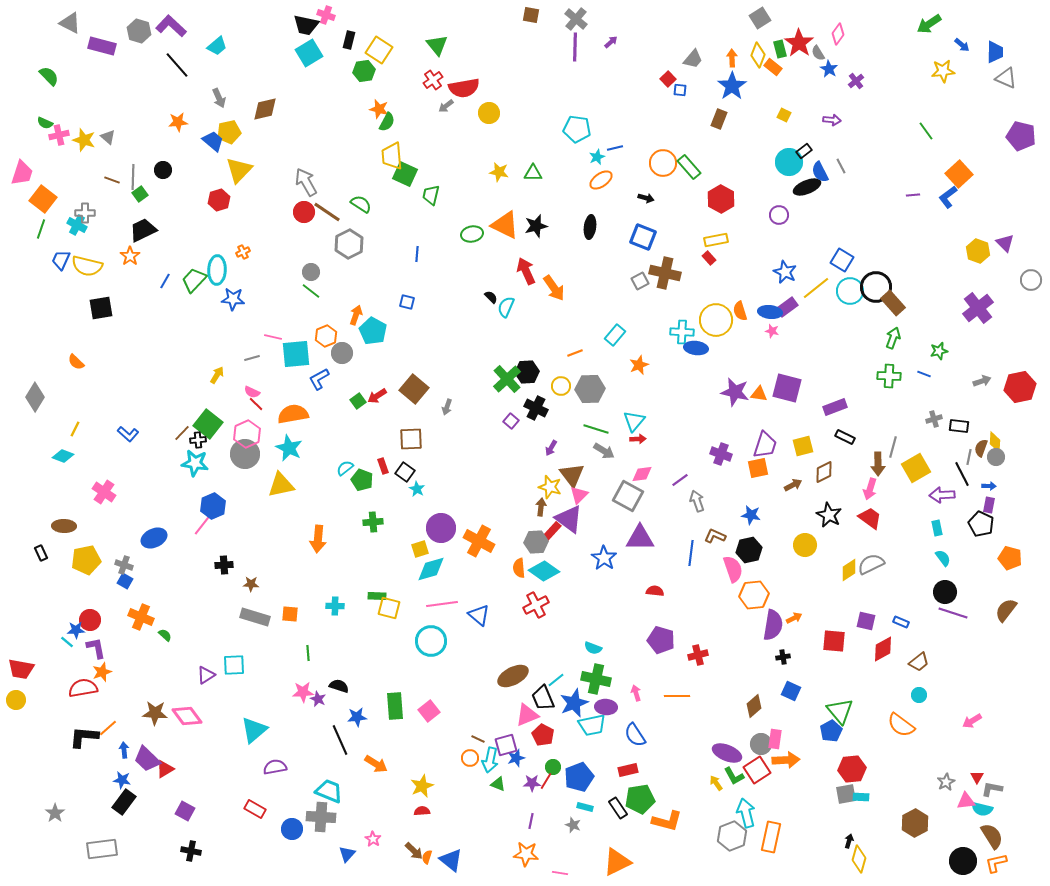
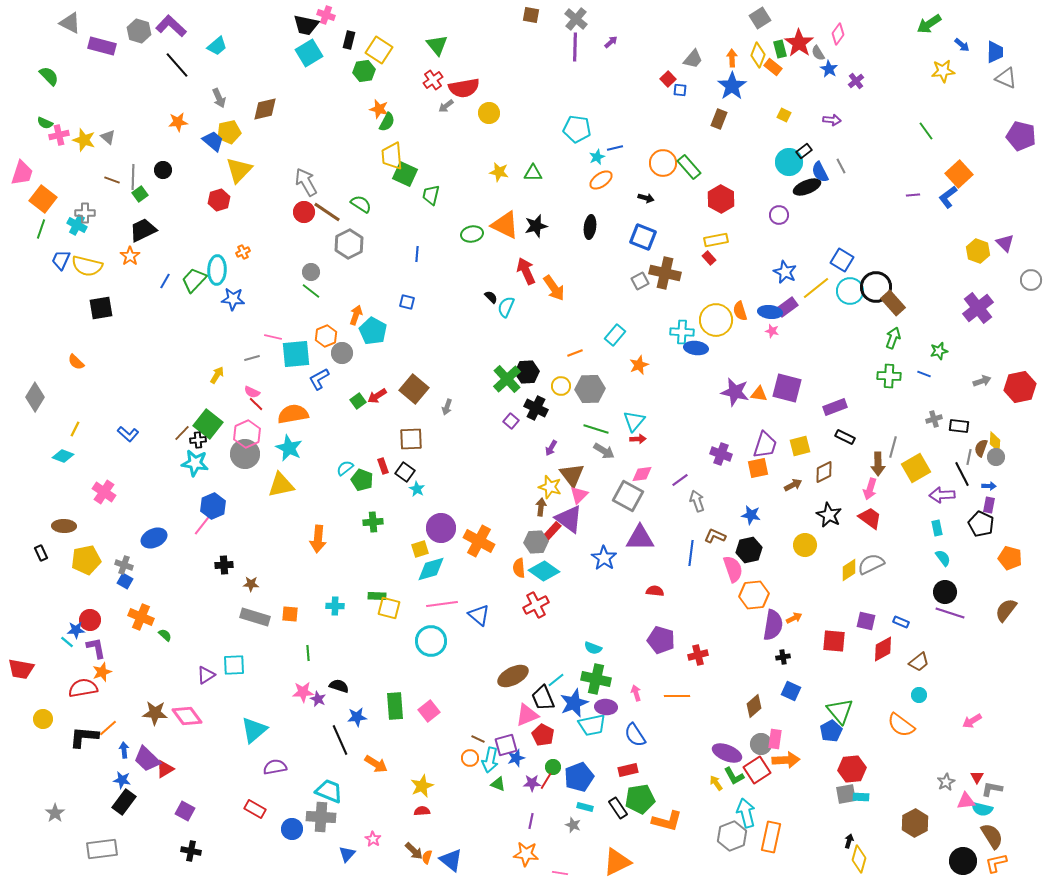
yellow square at (803, 446): moved 3 px left
purple line at (953, 613): moved 3 px left
yellow circle at (16, 700): moved 27 px right, 19 px down
